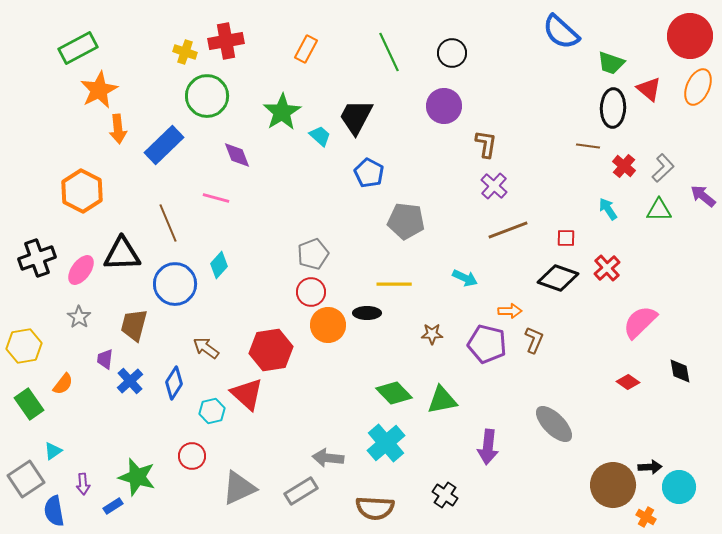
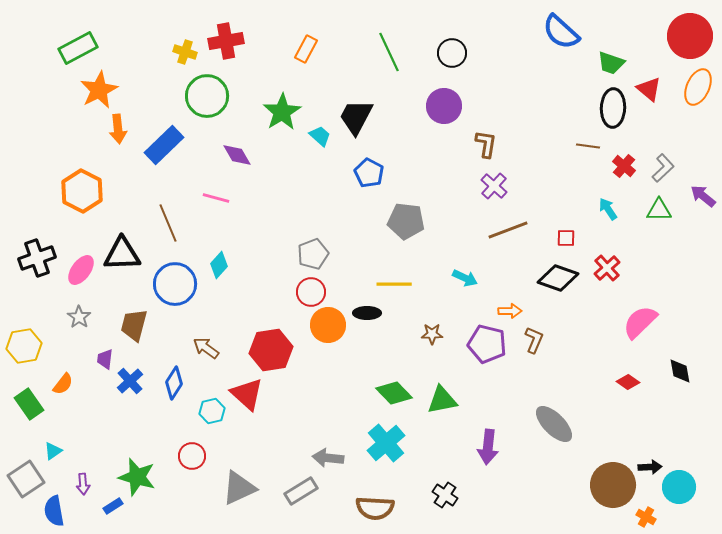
purple diamond at (237, 155): rotated 8 degrees counterclockwise
